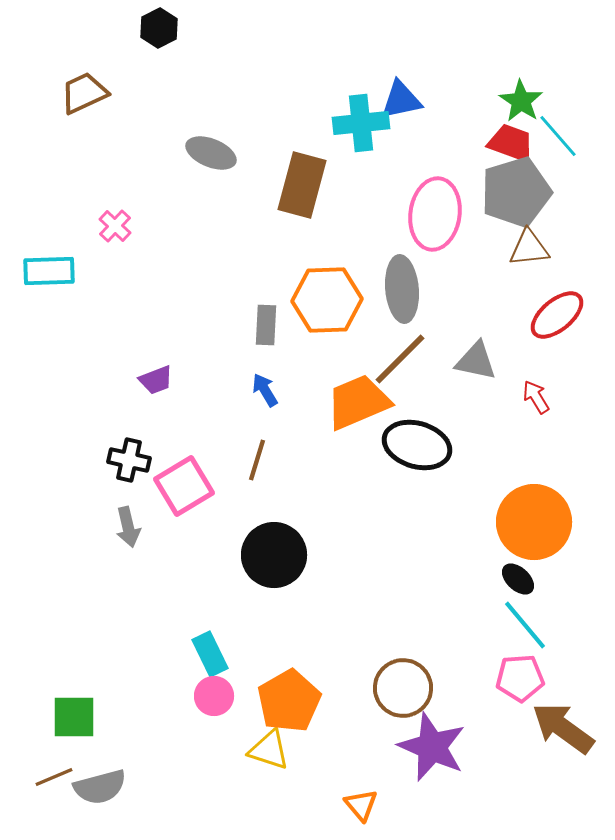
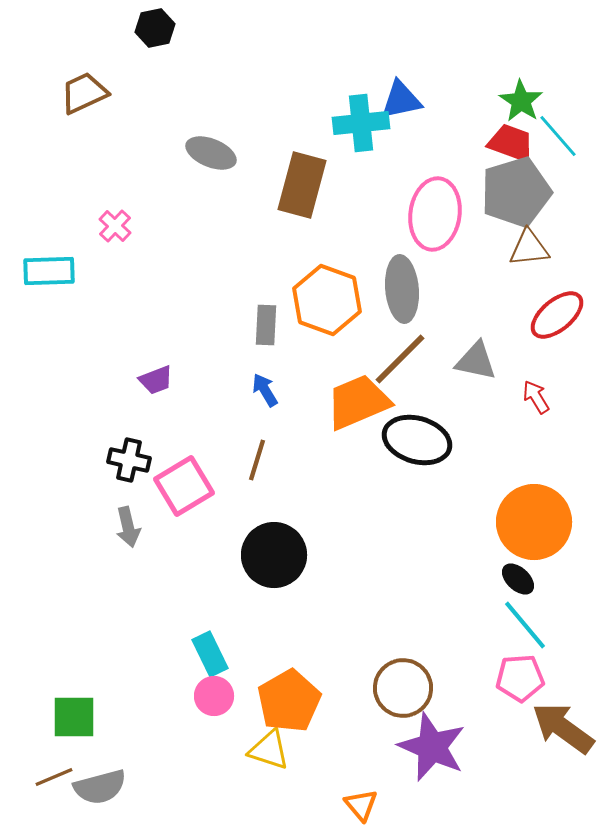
black hexagon at (159, 28): moved 4 px left; rotated 15 degrees clockwise
orange hexagon at (327, 300): rotated 22 degrees clockwise
black ellipse at (417, 445): moved 5 px up
